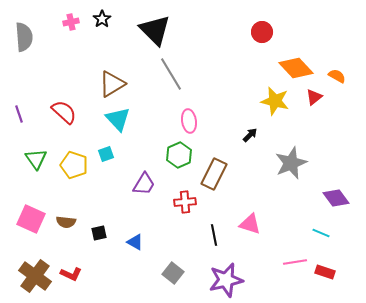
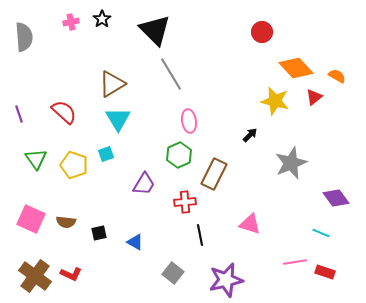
cyan triangle: rotated 12 degrees clockwise
black line: moved 14 px left
